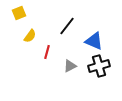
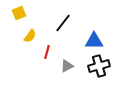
black line: moved 4 px left, 3 px up
blue triangle: rotated 24 degrees counterclockwise
gray triangle: moved 3 px left
